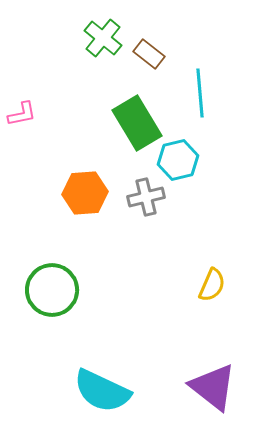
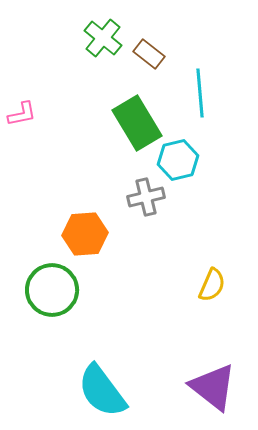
orange hexagon: moved 41 px down
cyan semicircle: rotated 28 degrees clockwise
